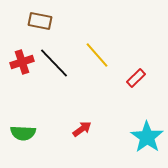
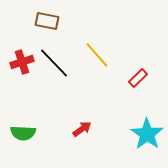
brown rectangle: moved 7 px right
red rectangle: moved 2 px right
cyan star: moved 3 px up
